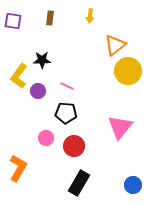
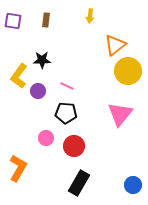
brown rectangle: moved 4 px left, 2 px down
pink triangle: moved 13 px up
